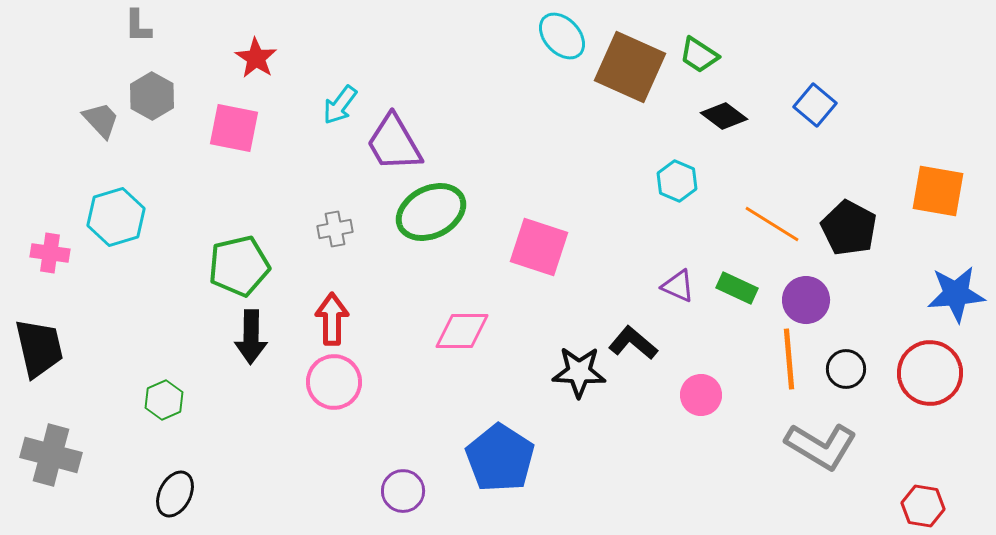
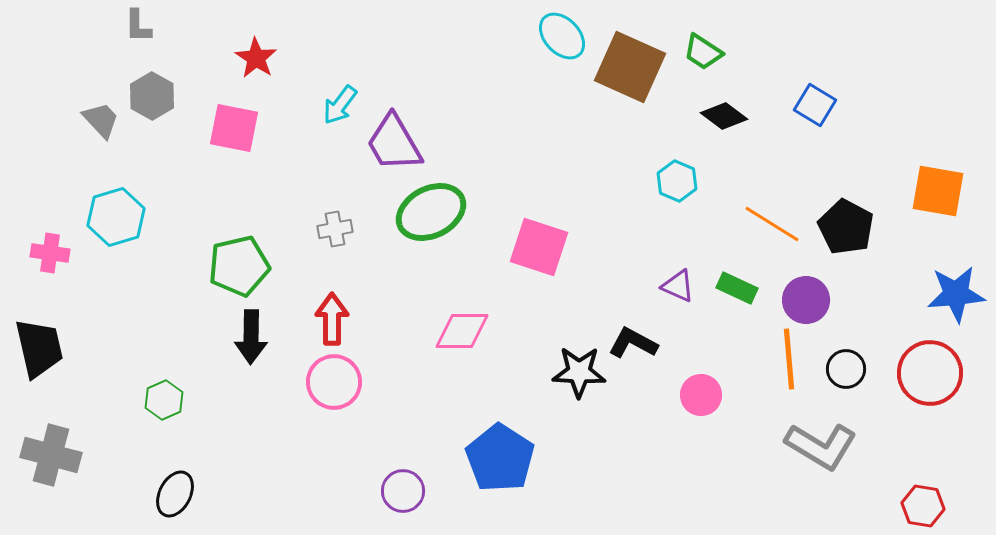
green trapezoid at (699, 55): moved 4 px right, 3 px up
blue square at (815, 105): rotated 9 degrees counterclockwise
black pentagon at (849, 228): moved 3 px left, 1 px up
black L-shape at (633, 343): rotated 12 degrees counterclockwise
